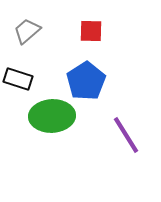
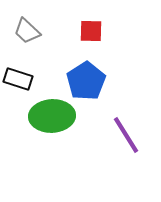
gray trapezoid: rotated 96 degrees counterclockwise
